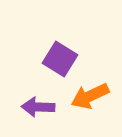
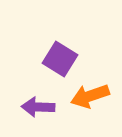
orange arrow: rotated 6 degrees clockwise
